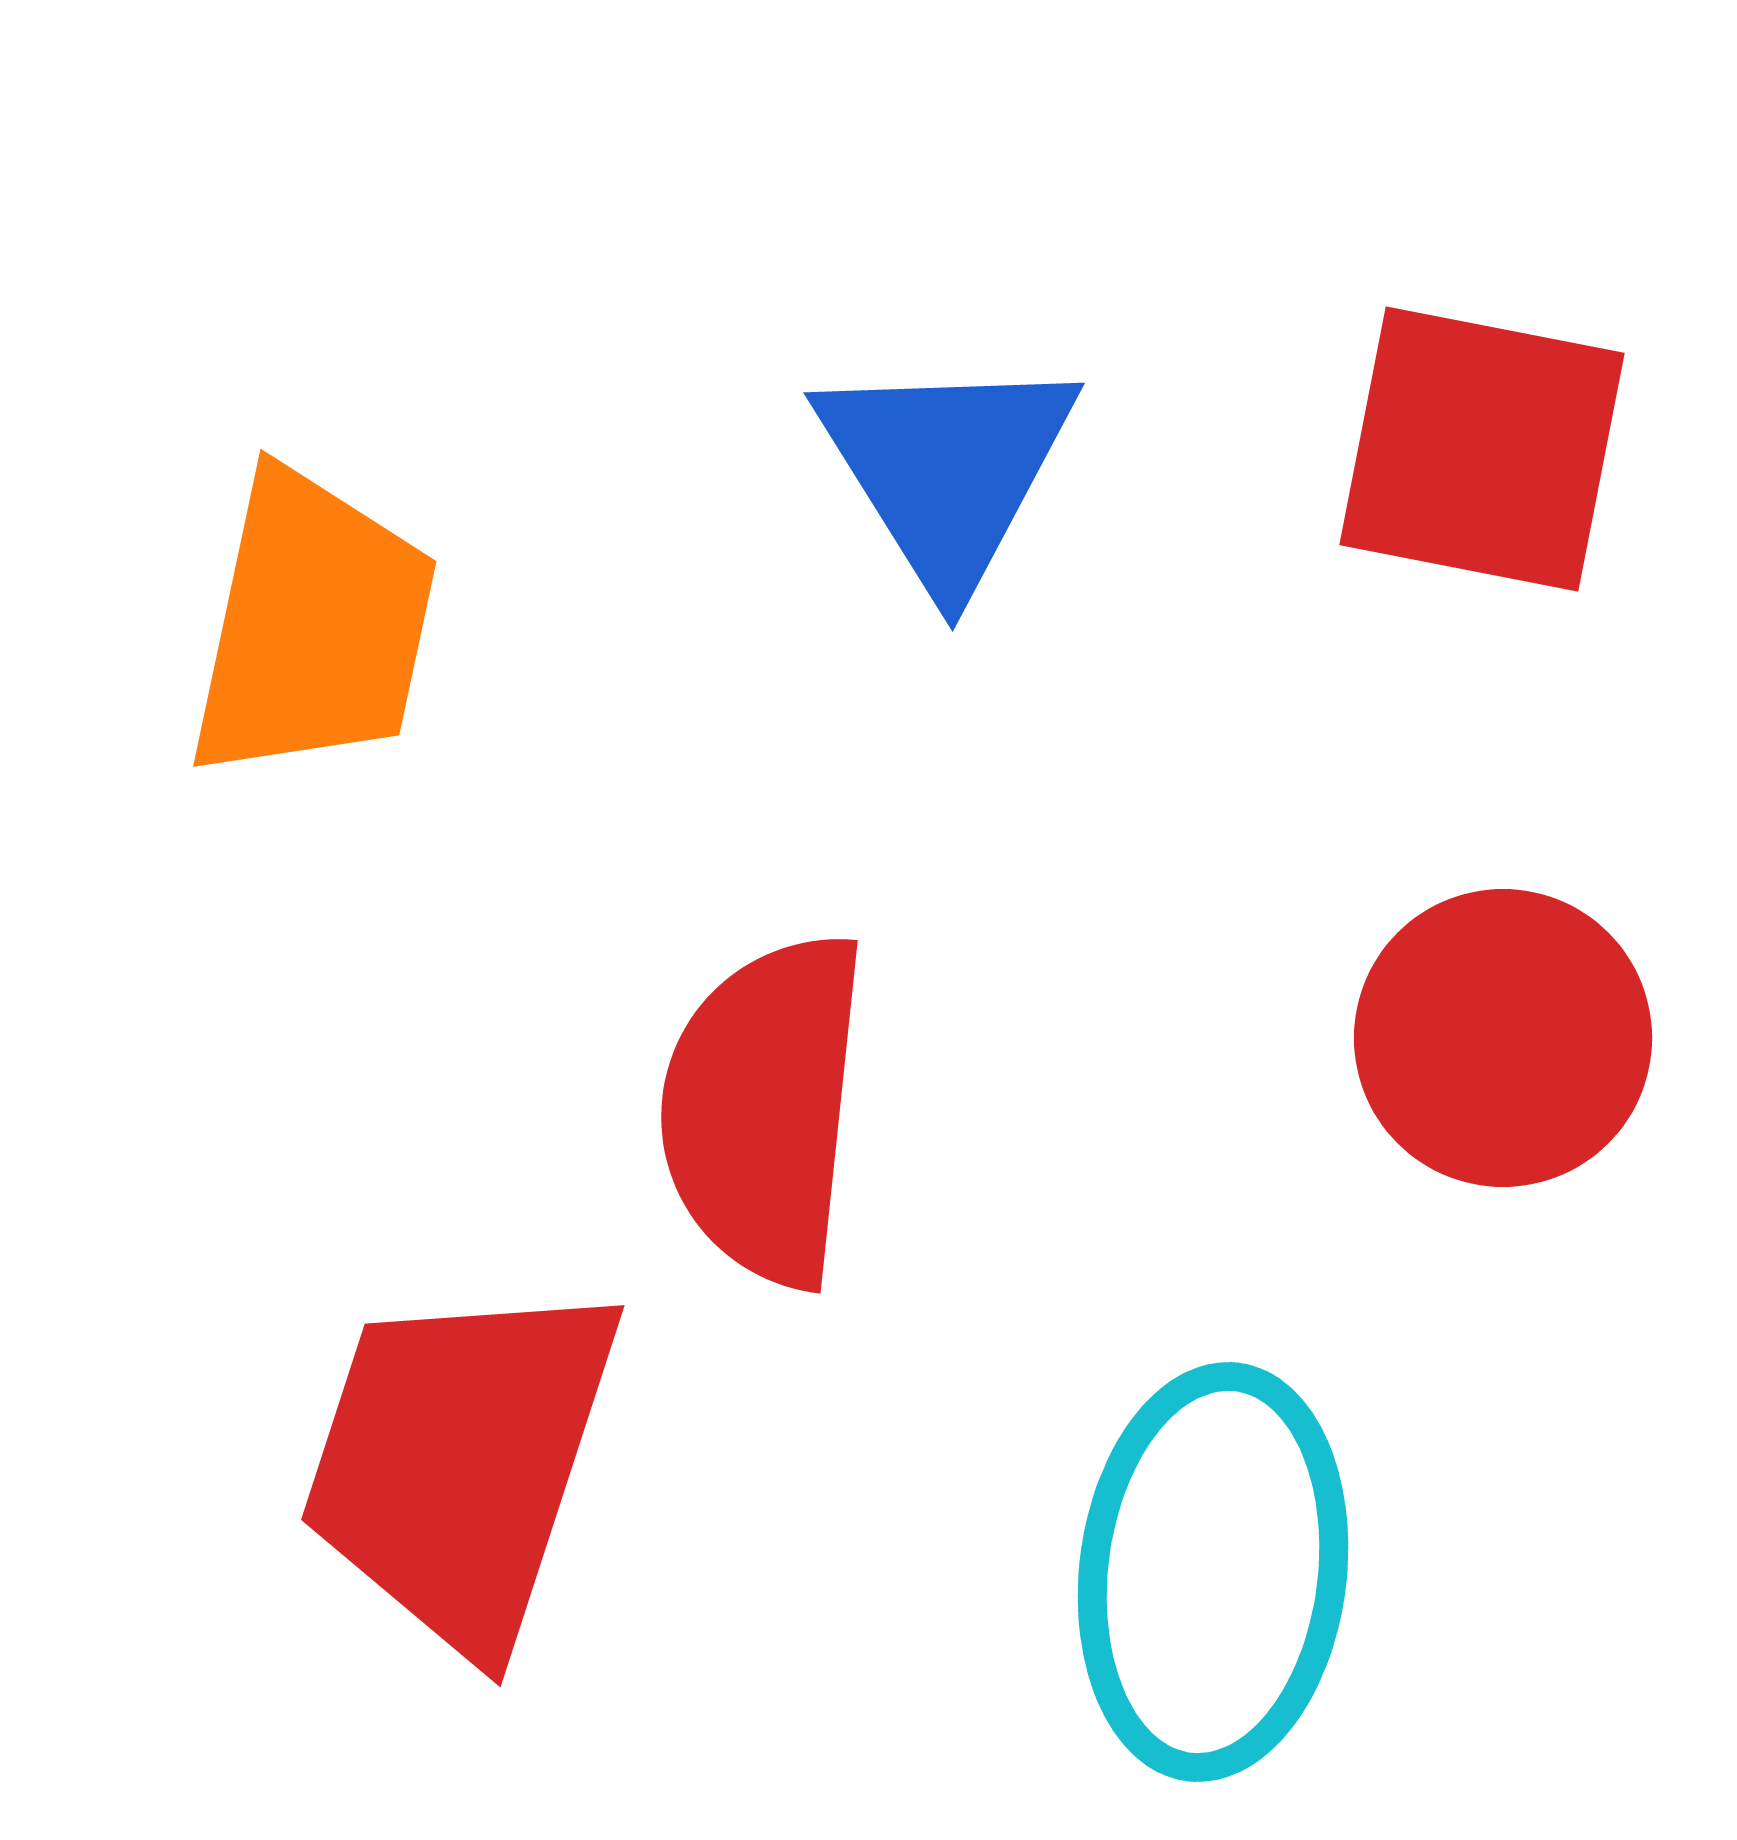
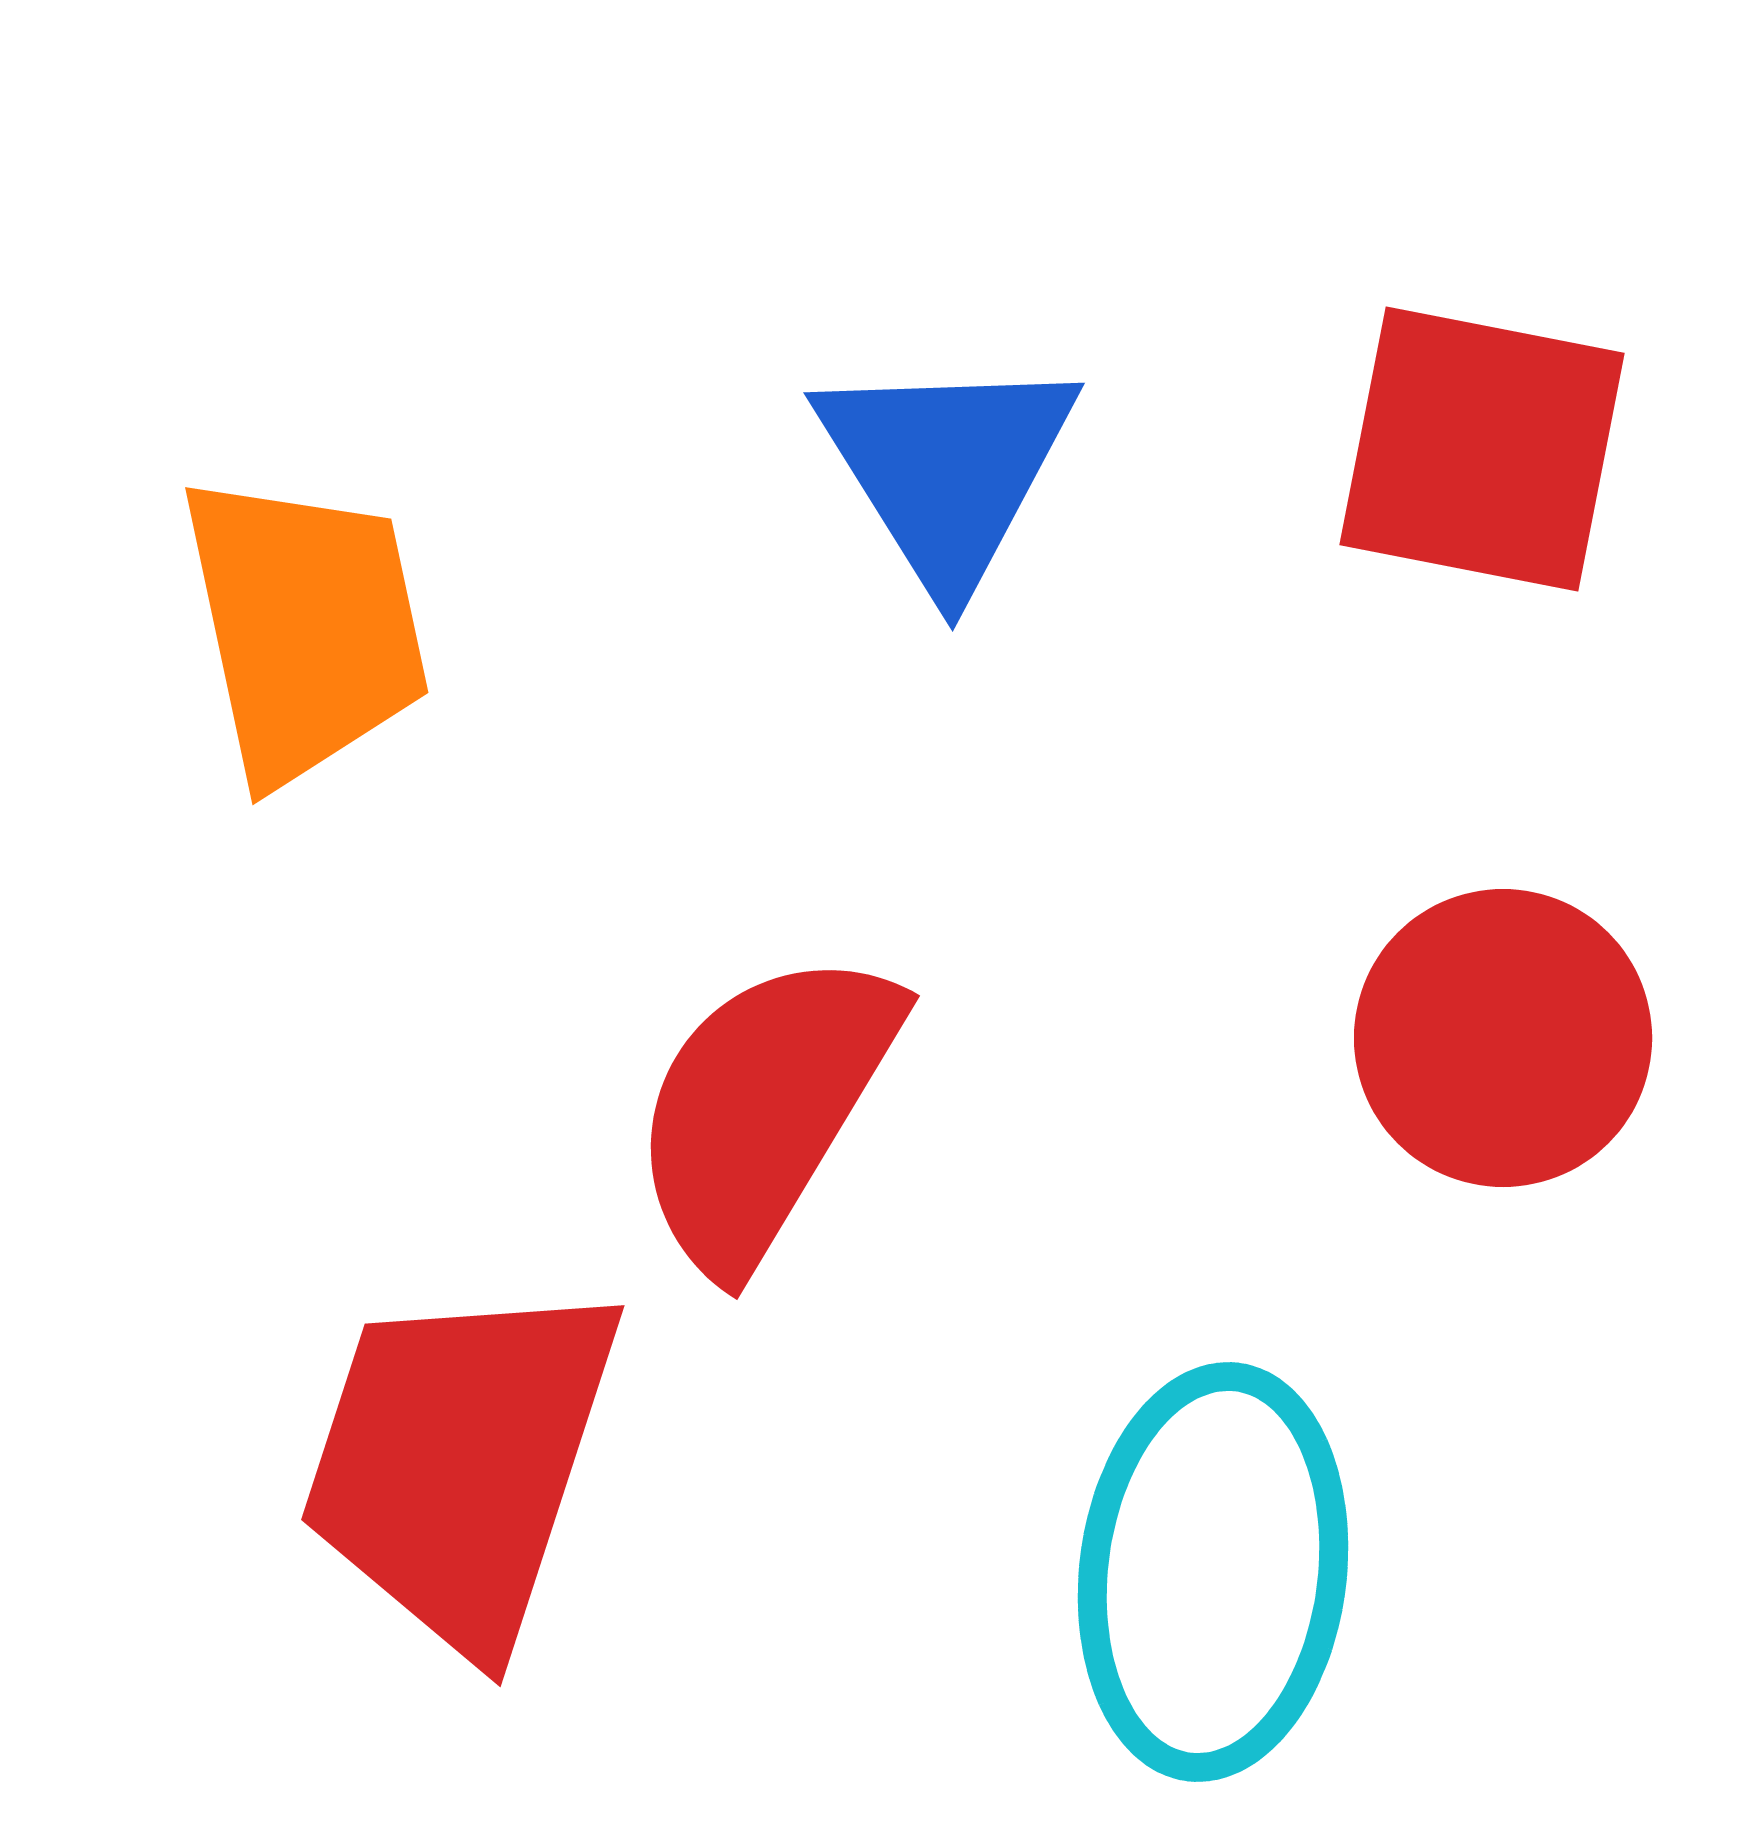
orange trapezoid: moved 8 px left, 2 px down; rotated 24 degrees counterclockwise
red semicircle: rotated 25 degrees clockwise
